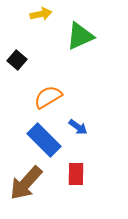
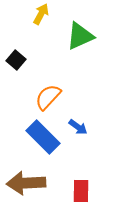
yellow arrow: rotated 50 degrees counterclockwise
black square: moved 1 px left
orange semicircle: rotated 16 degrees counterclockwise
blue rectangle: moved 1 px left, 3 px up
red rectangle: moved 5 px right, 17 px down
brown arrow: rotated 45 degrees clockwise
